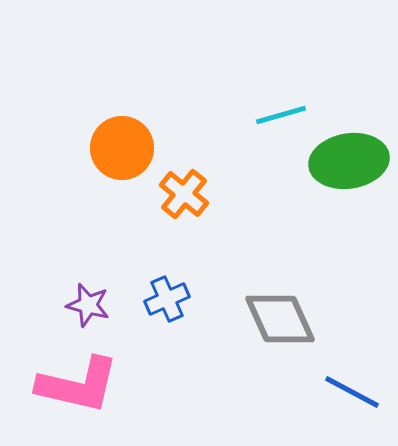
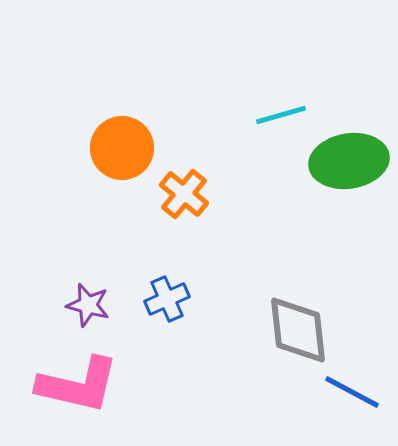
gray diamond: moved 18 px right, 11 px down; rotated 18 degrees clockwise
